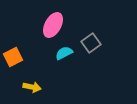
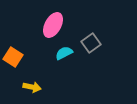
orange square: rotated 30 degrees counterclockwise
